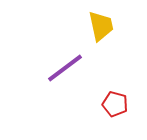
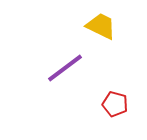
yellow trapezoid: rotated 52 degrees counterclockwise
